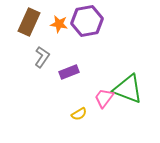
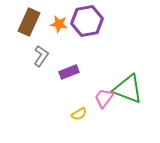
gray L-shape: moved 1 px left, 1 px up
